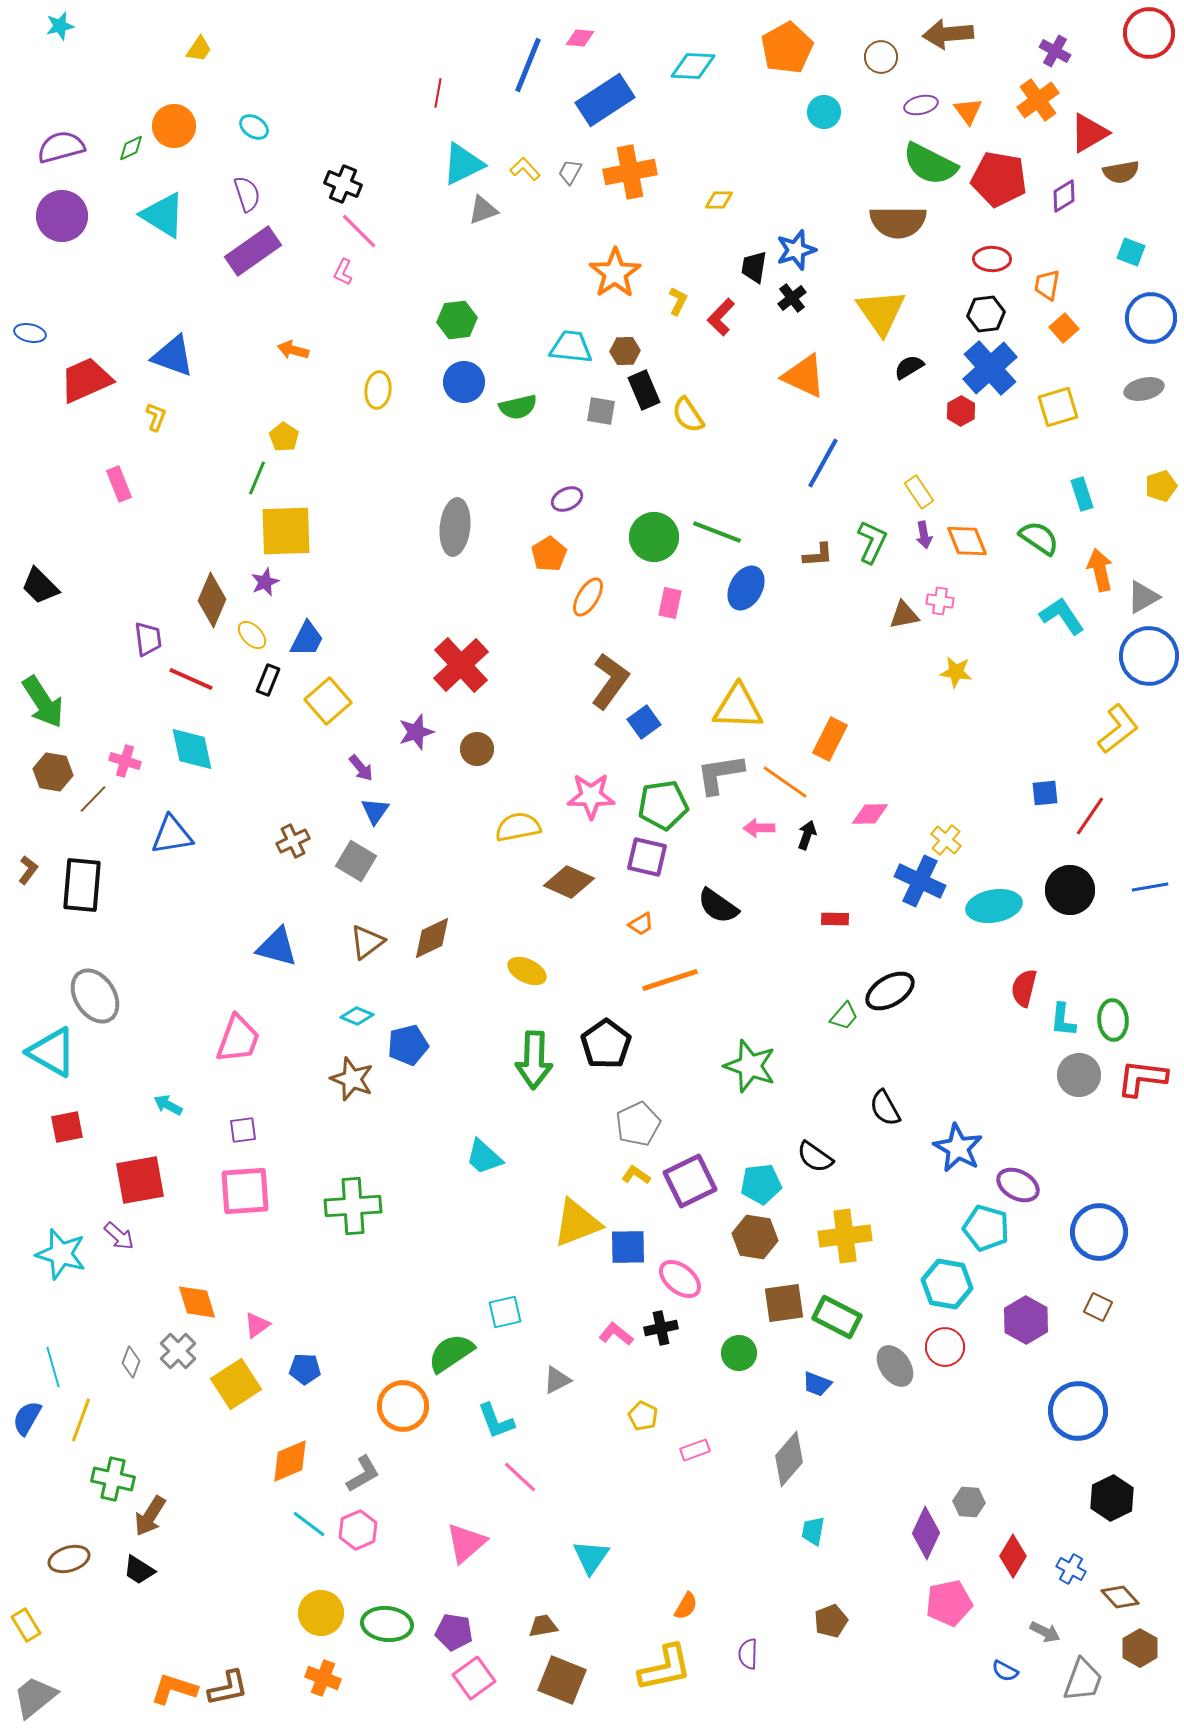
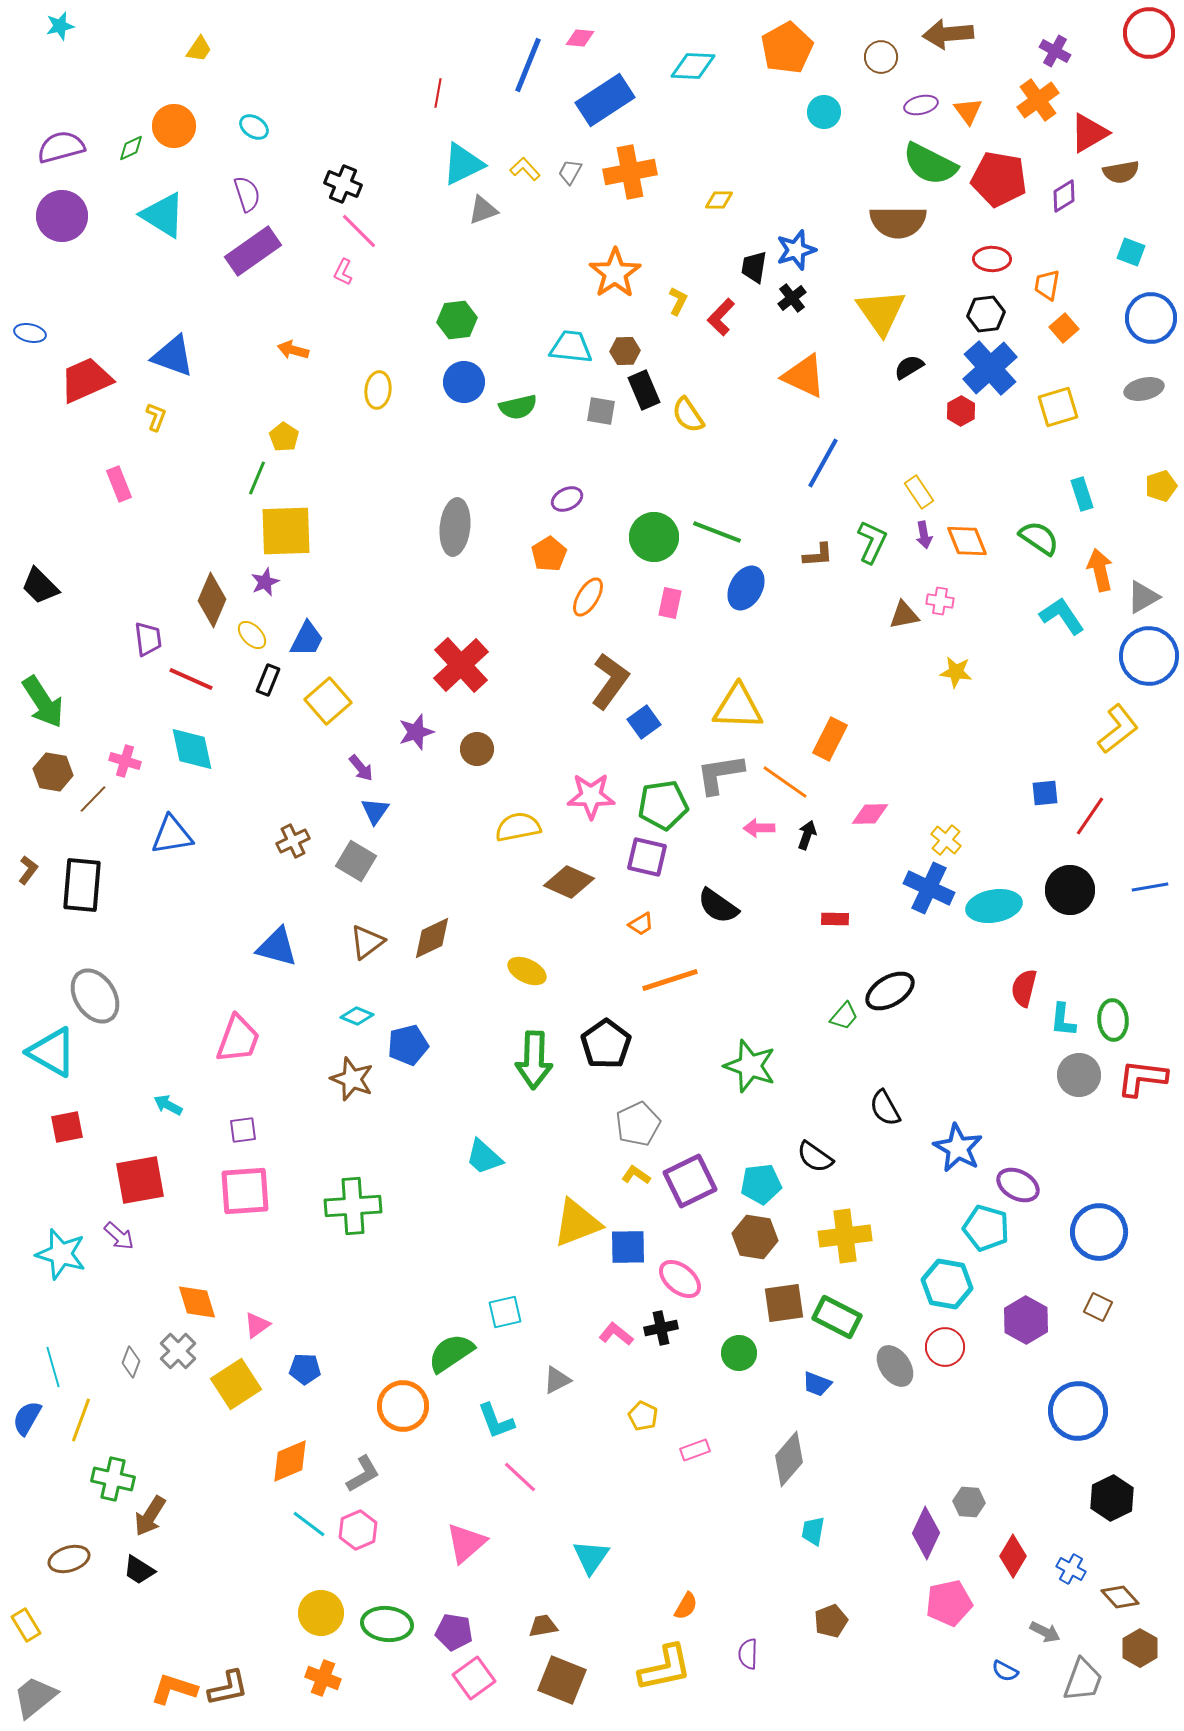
blue cross at (920, 881): moved 9 px right, 7 px down
